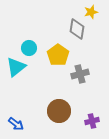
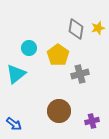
yellow star: moved 7 px right, 16 px down
gray diamond: moved 1 px left
cyan triangle: moved 7 px down
blue arrow: moved 2 px left
